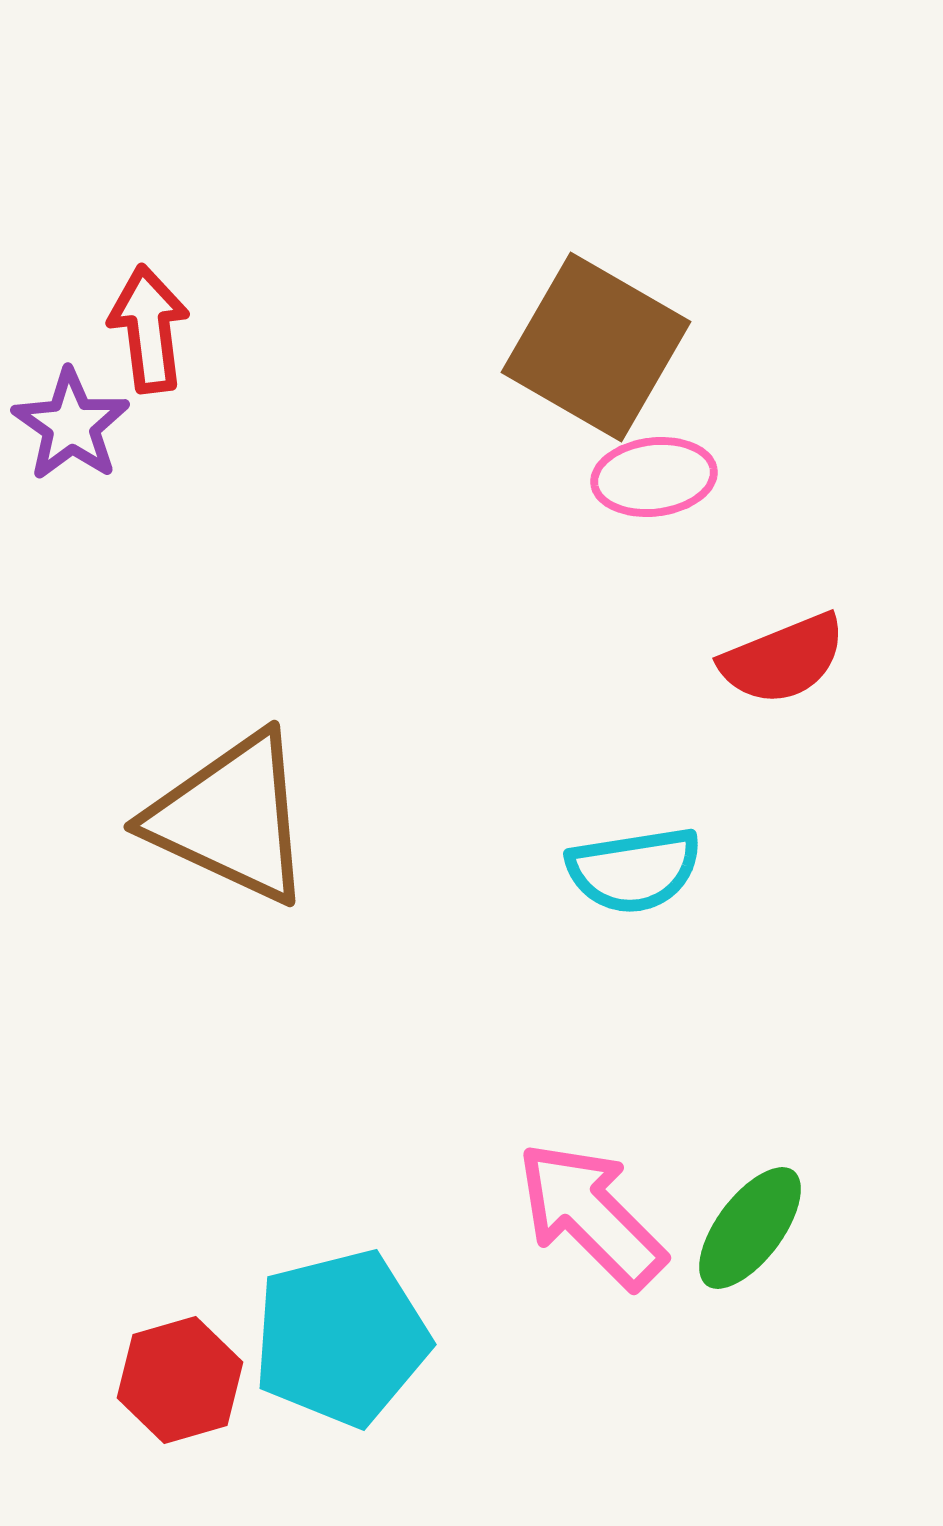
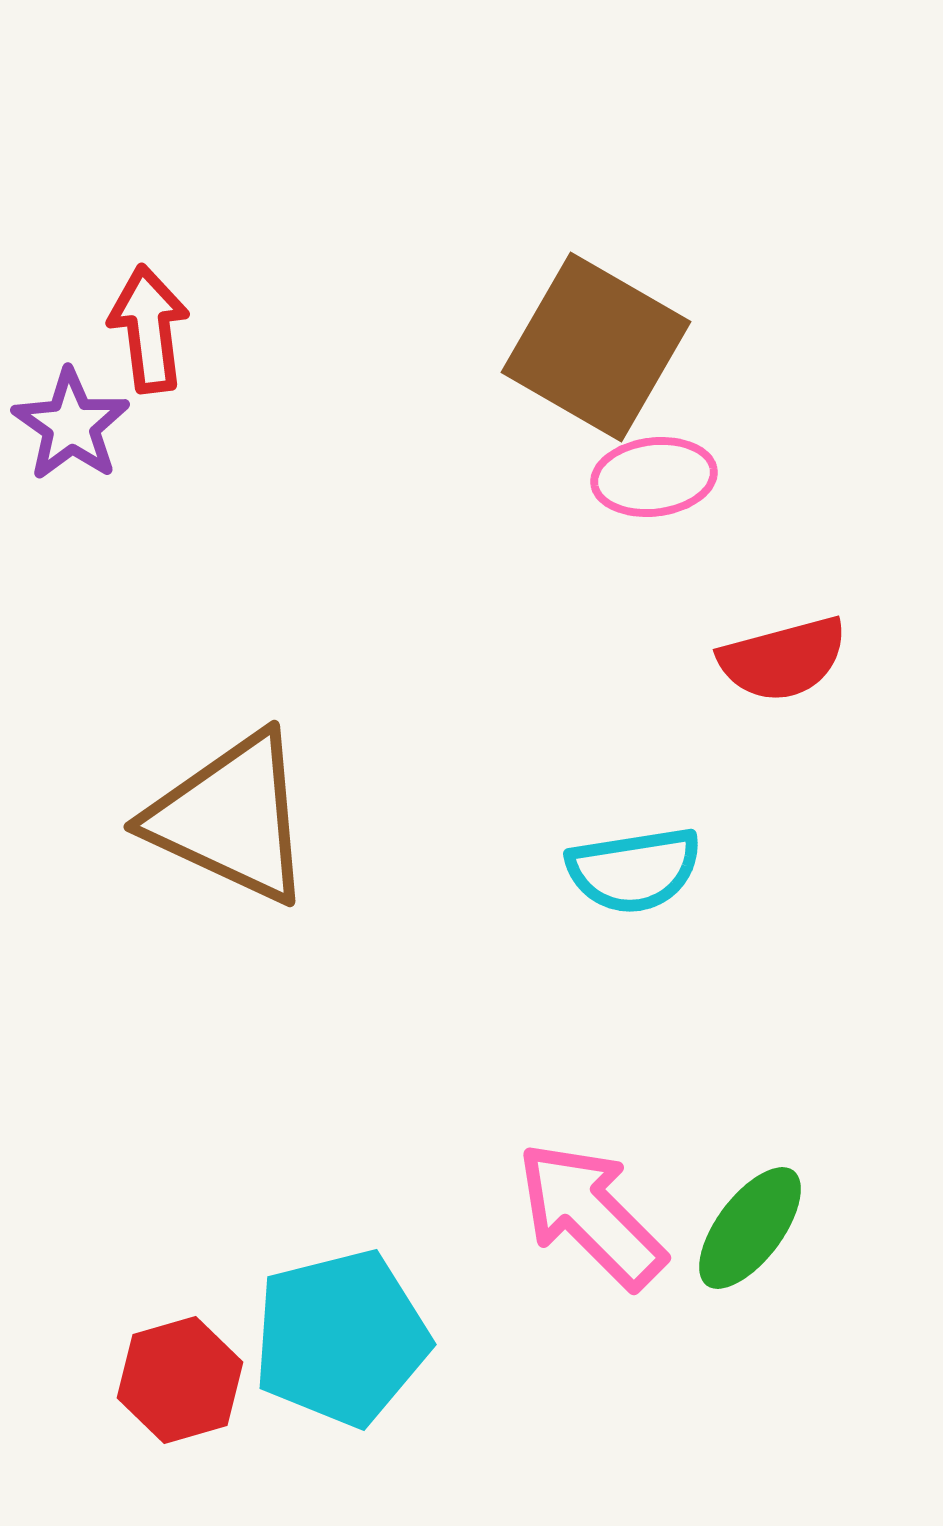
red semicircle: rotated 7 degrees clockwise
